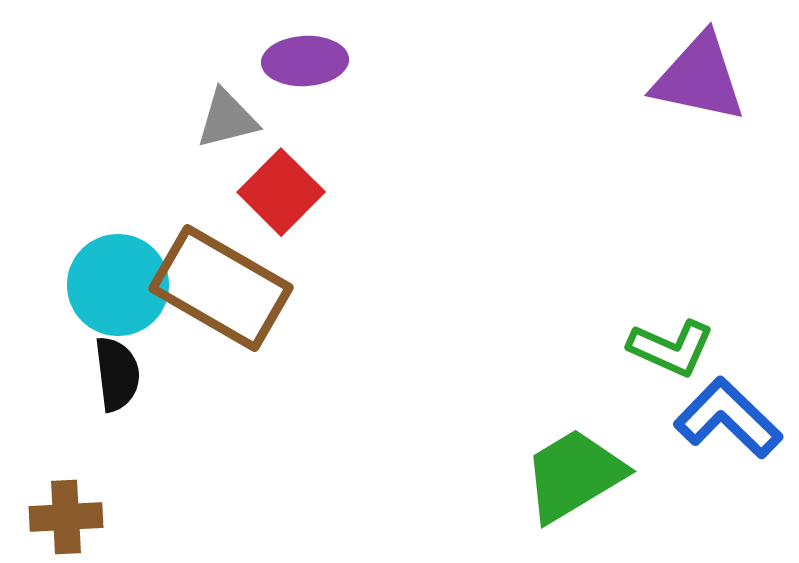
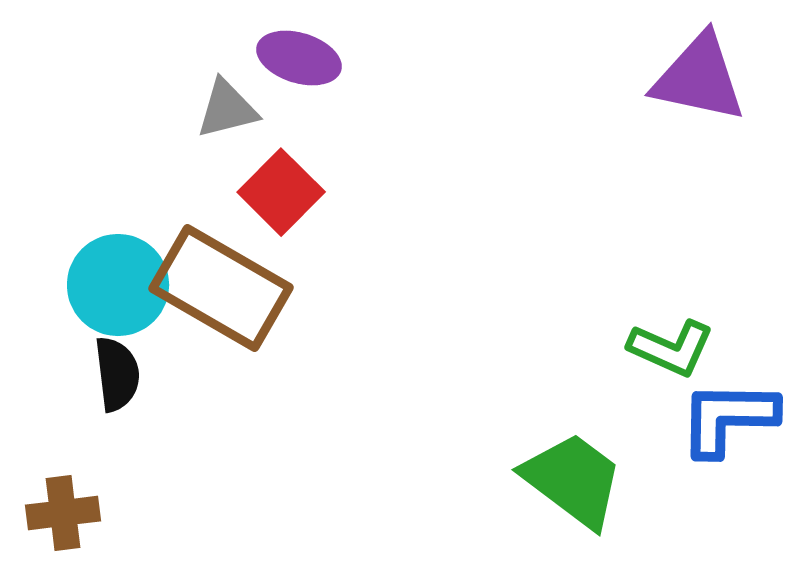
purple ellipse: moved 6 px left, 3 px up; rotated 20 degrees clockwise
gray triangle: moved 10 px up
blue L-shape: rotated 43 degrees counterclockwise
green trapezoid: moved 1 px left, 5 px down; rotated 68 degrees clockwise
brown cross: moved 3 px left, 4 px up; rotated 4 degrees counterclockwise
